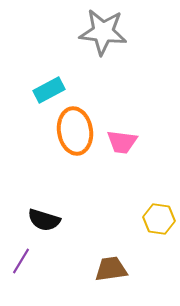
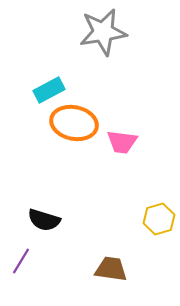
gray star: rotated 15 degrees counterclockwise
orange ellipse: moved 1 px left, 8 px up; rotated 69 degrees counterclockwise
yellow hexagon: rotated 24 degrees counterclockwise
brown trapezoid: rotated 16 degrees clockwise
